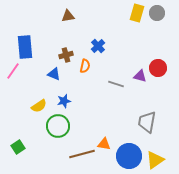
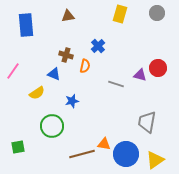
yellow rectangle: moved 17 px left, 1 px down
blue rectangle: moved 1 px right, 22 px up
brown cross: rotated 32 degrees clockwise
purple triangle: moved 1 px up
blue star: moved 8 px right
yellow semicircle: moved 2 px left, 13 px up
green circle: moved 6 px left
green square: rotated 24 degrees clockwise
blue circle: moved 3 px left, 2 px up
